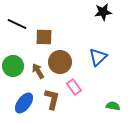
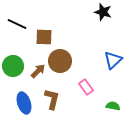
black star: rotated 24 degrees clockwise
blue triangle: moved 15 px right, 3 px down
brown circle: moved 1 px up
brown arrow: rotated 77 degrees clockwise
pink rectangle: moved 12 px right
blue ellipse: rotated 55 degrees counterclockwise
